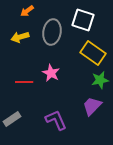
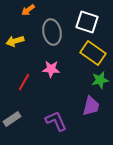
orange arrow: moved 1 px right, 1 px up
white square: moved 4 px right, 2 px down
gray ellipse: rotated 20 degrees counterclockwise
yellow arrow: moved 5 px left, 4 px down
pink star: moved 4 px up; rotated 24 degrees counterclockwise
red line: rotated 60 degrees counterclockwise
purple trapezoid: moved 1 px left; rotated 150 degrees clockwise
purple L-shape: moved 1 px down
